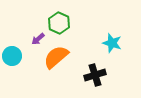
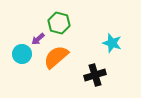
green hexagon: rotated 10 degrees counterclockwise
cyan circle: moved 10 px right, 2 px up
